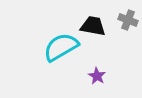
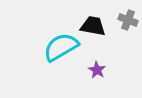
purple star: moved 6 px up
